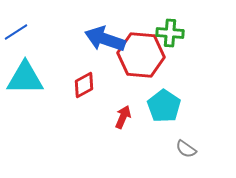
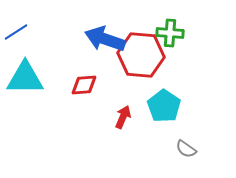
red diamond: rotated 24 degrees clockwise
